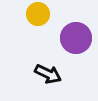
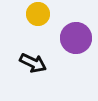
black arrow: moved 15 px left, 11 px up
